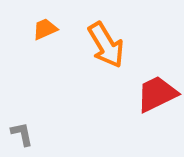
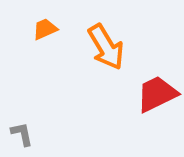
orange arrow: moved 2 px down
